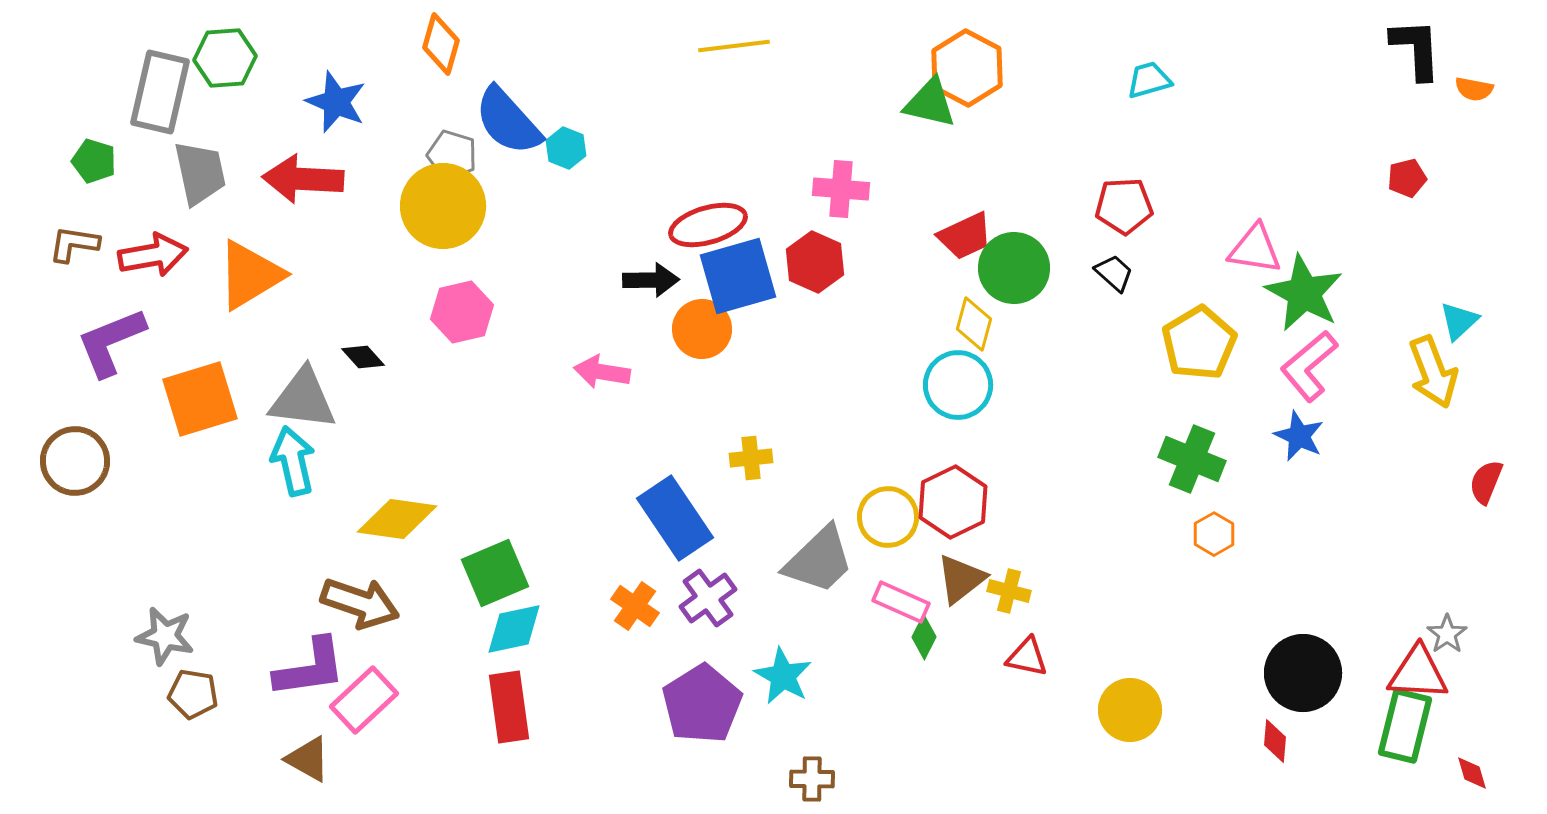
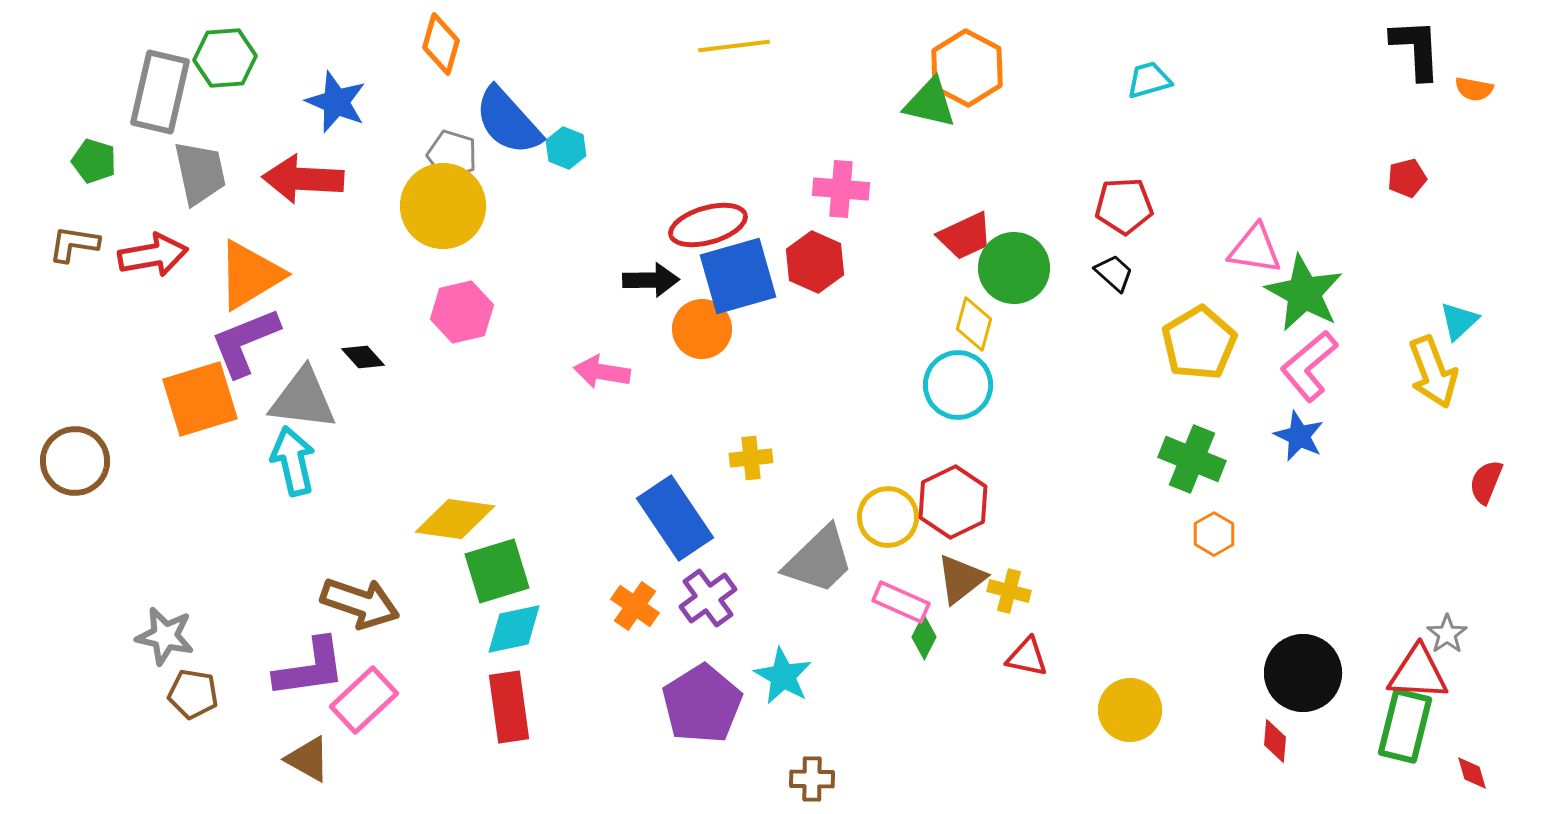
purple L-shape at (111, 342): moved 134 px right
yellow diamond at (397, 519): moved 58 px right
green square at (495, 573): moved 2 px right, 2 px up; rotated 6 degrees clockwise
